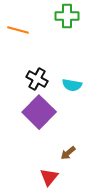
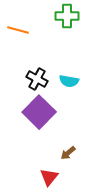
cyan semicircle: moved 3 px left, 4 px up
